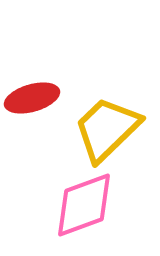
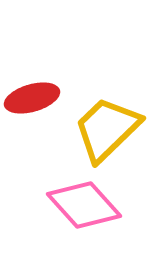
pink diamond: rotated 68 degrees clockwise
